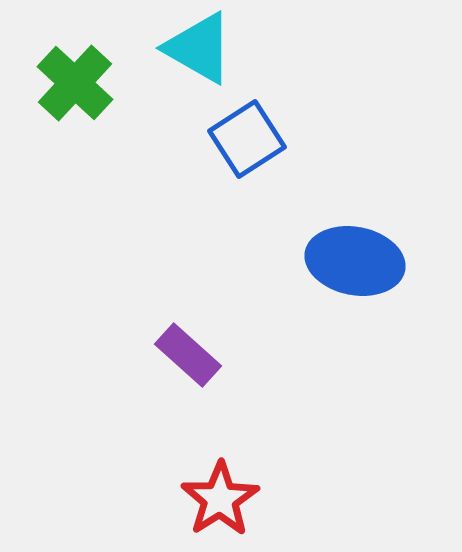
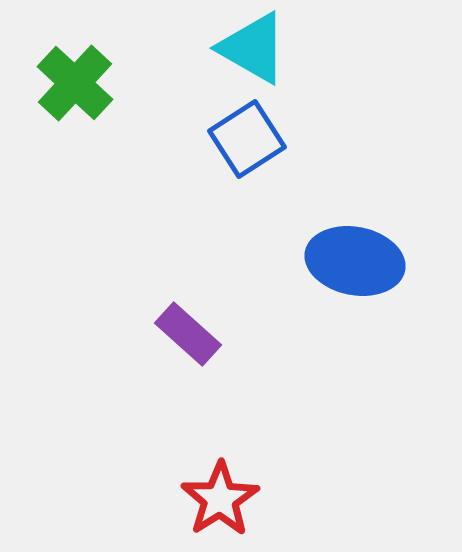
cyan triangle: moved 54 px right
purple rectangle: moved 21 px up
